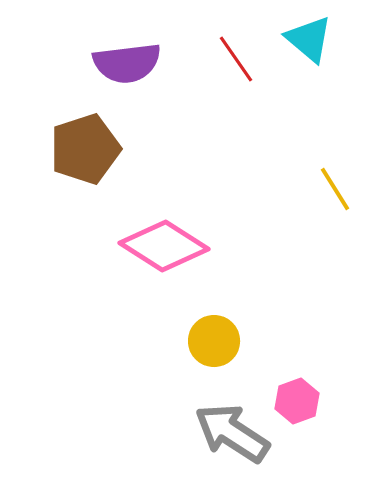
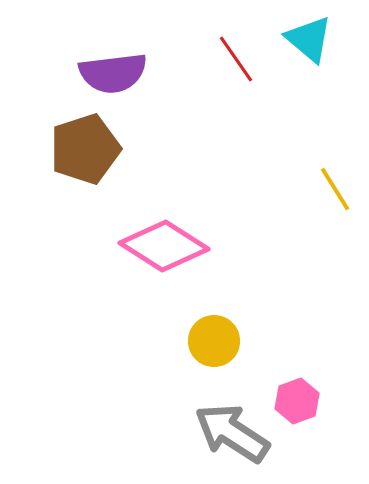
purple semicircle: moved 14 px left, 10 px down
